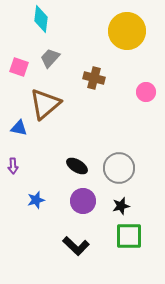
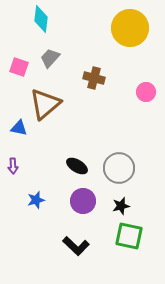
yellow circle: moved 3 px right, 3 px up
green square: rotated 12 degrees clockwise
